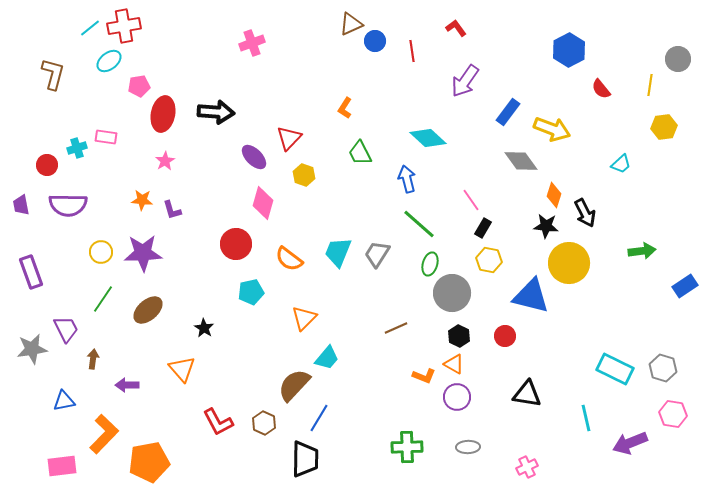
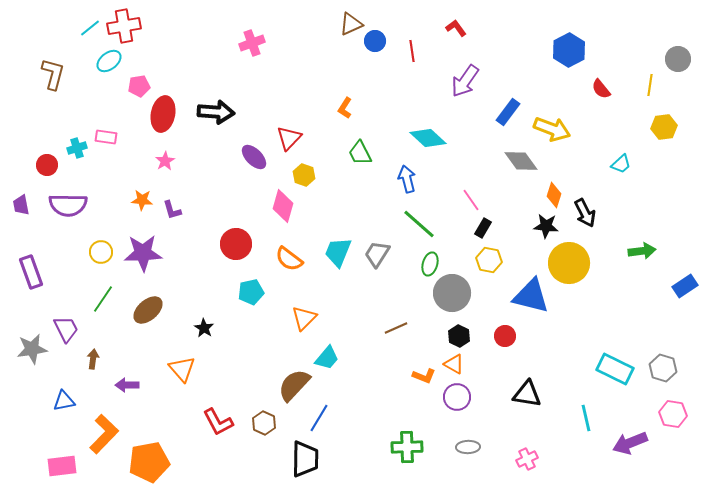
pink diamond at (263, 203): moved 20 px right, 3 px down
pink cross at (527, 467): moved 8 px up
